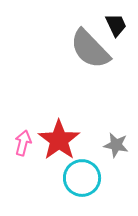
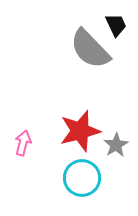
red star: moved 21 px right, 9 px up; rotated 21 degrees clockwise
gray star: rotated 30 degrees clockwise
